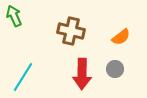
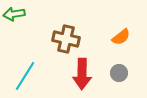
green arrow: moved 2 px up; rotated 75 degrees counterclockwise
brown cross: moved 5 px left, 8 px down
gray circle: moved 4 px right, 4 px down
cyan line: moved 2 px right, 1 px up
